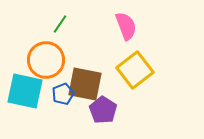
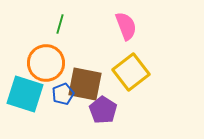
green line: rotated 18 degrees counterclockwise
orange circle: moved 3 px down
yellow square: moved 4 px left, 2 px down
cyan square: moved 3 px down; rotated 6 degrees clockwise
